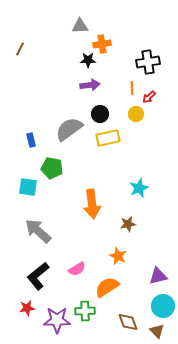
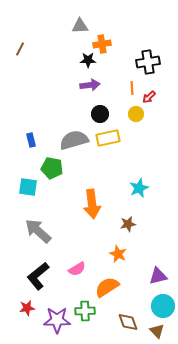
gray semicircle: moved 5 px right, 11 px down; rotated 20 degrees clockwise
orange star: moved 2 px up
